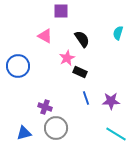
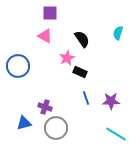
purple square: moved 11 px left, 2 px down
blue triangle: moved 10 px up
